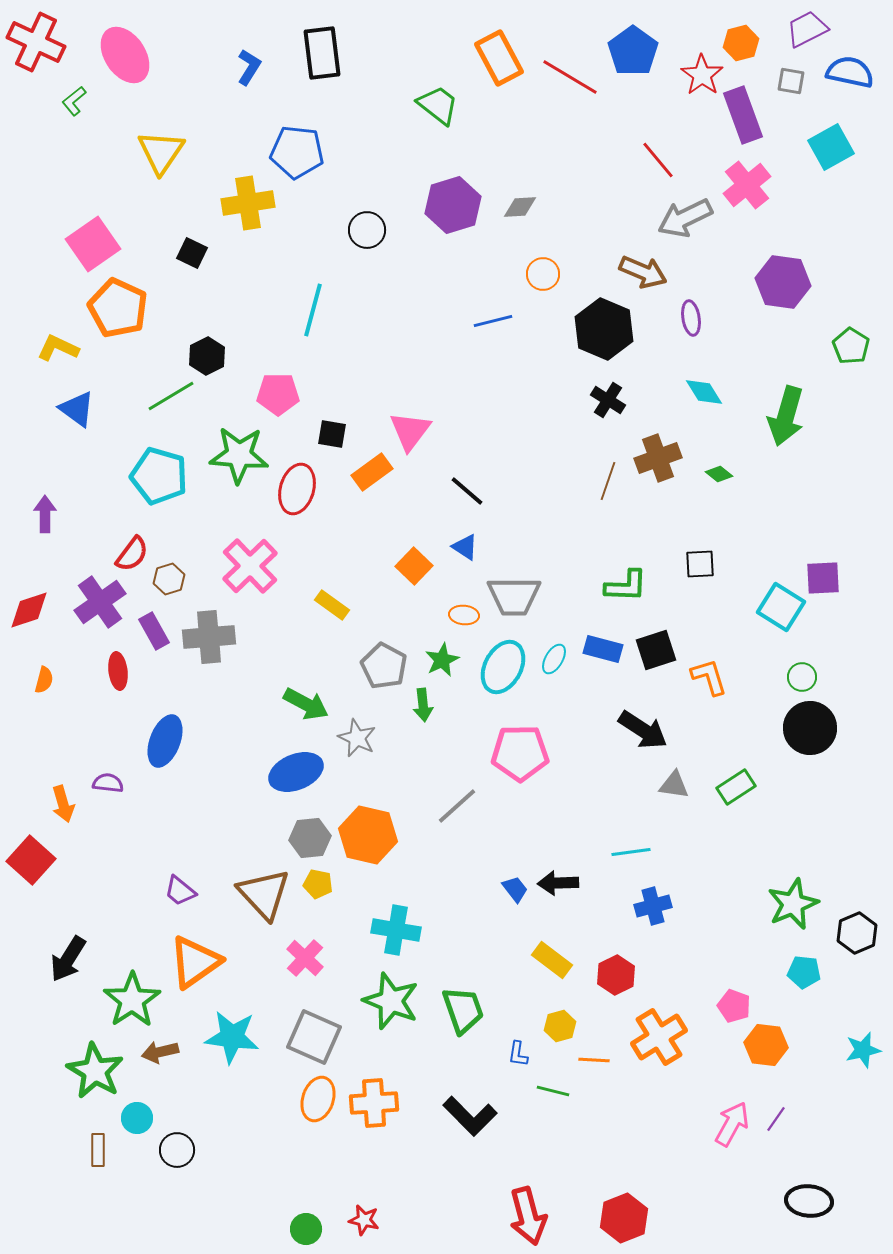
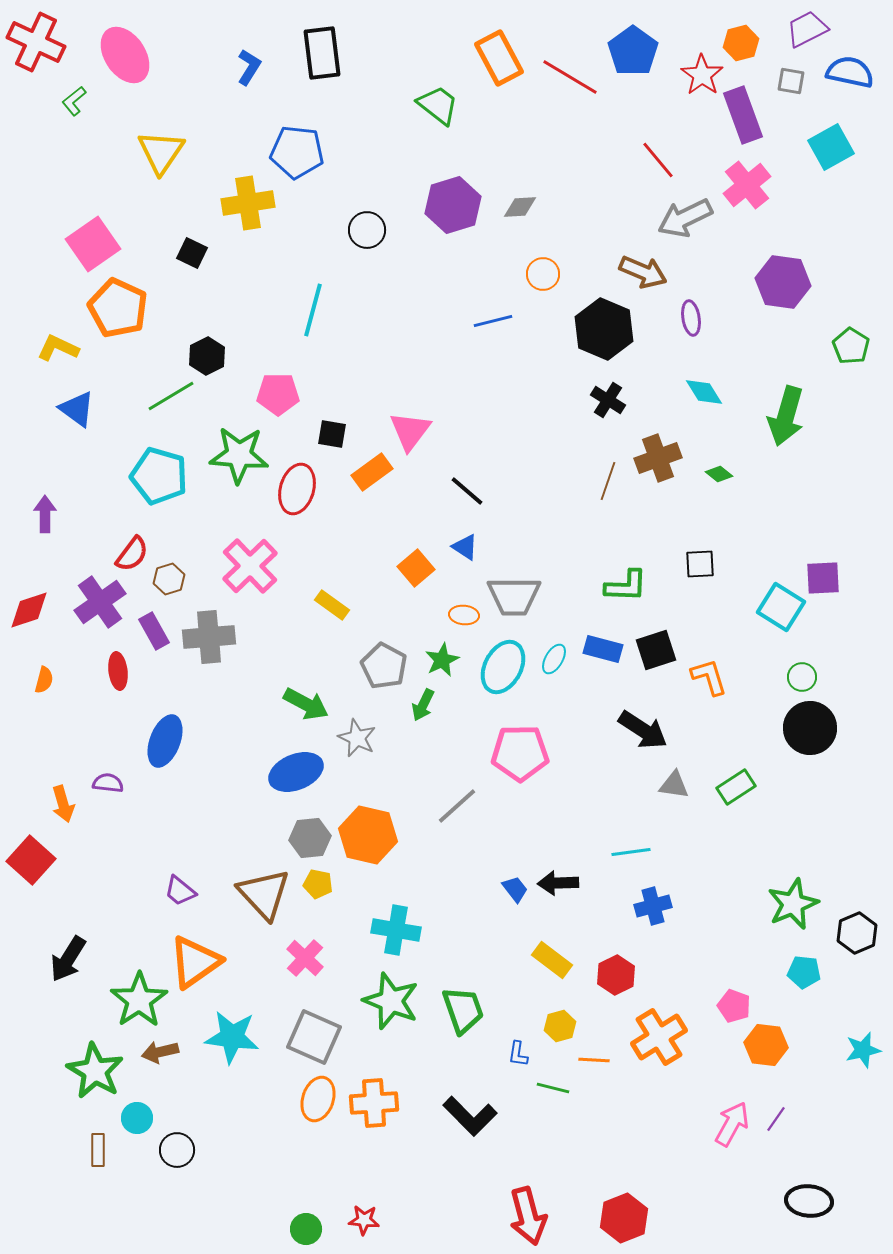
orange square at (414, 566): moved 2 px right, 2 px down; rotated 6 degrees clockwise
green arrow at (423, 705): rotated 32 degrees clockwise
green star at (132, 1000): moved 7 px right
green line at (553, 1091): moved 3 px up
red star at (364, 1220): rotated 8 degrees counterclockwise
